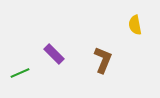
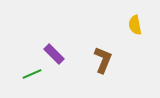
green line: moved 12 px right, 1 px down
